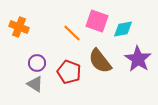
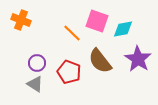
orange cross: moved 2 px right, 7 px up
